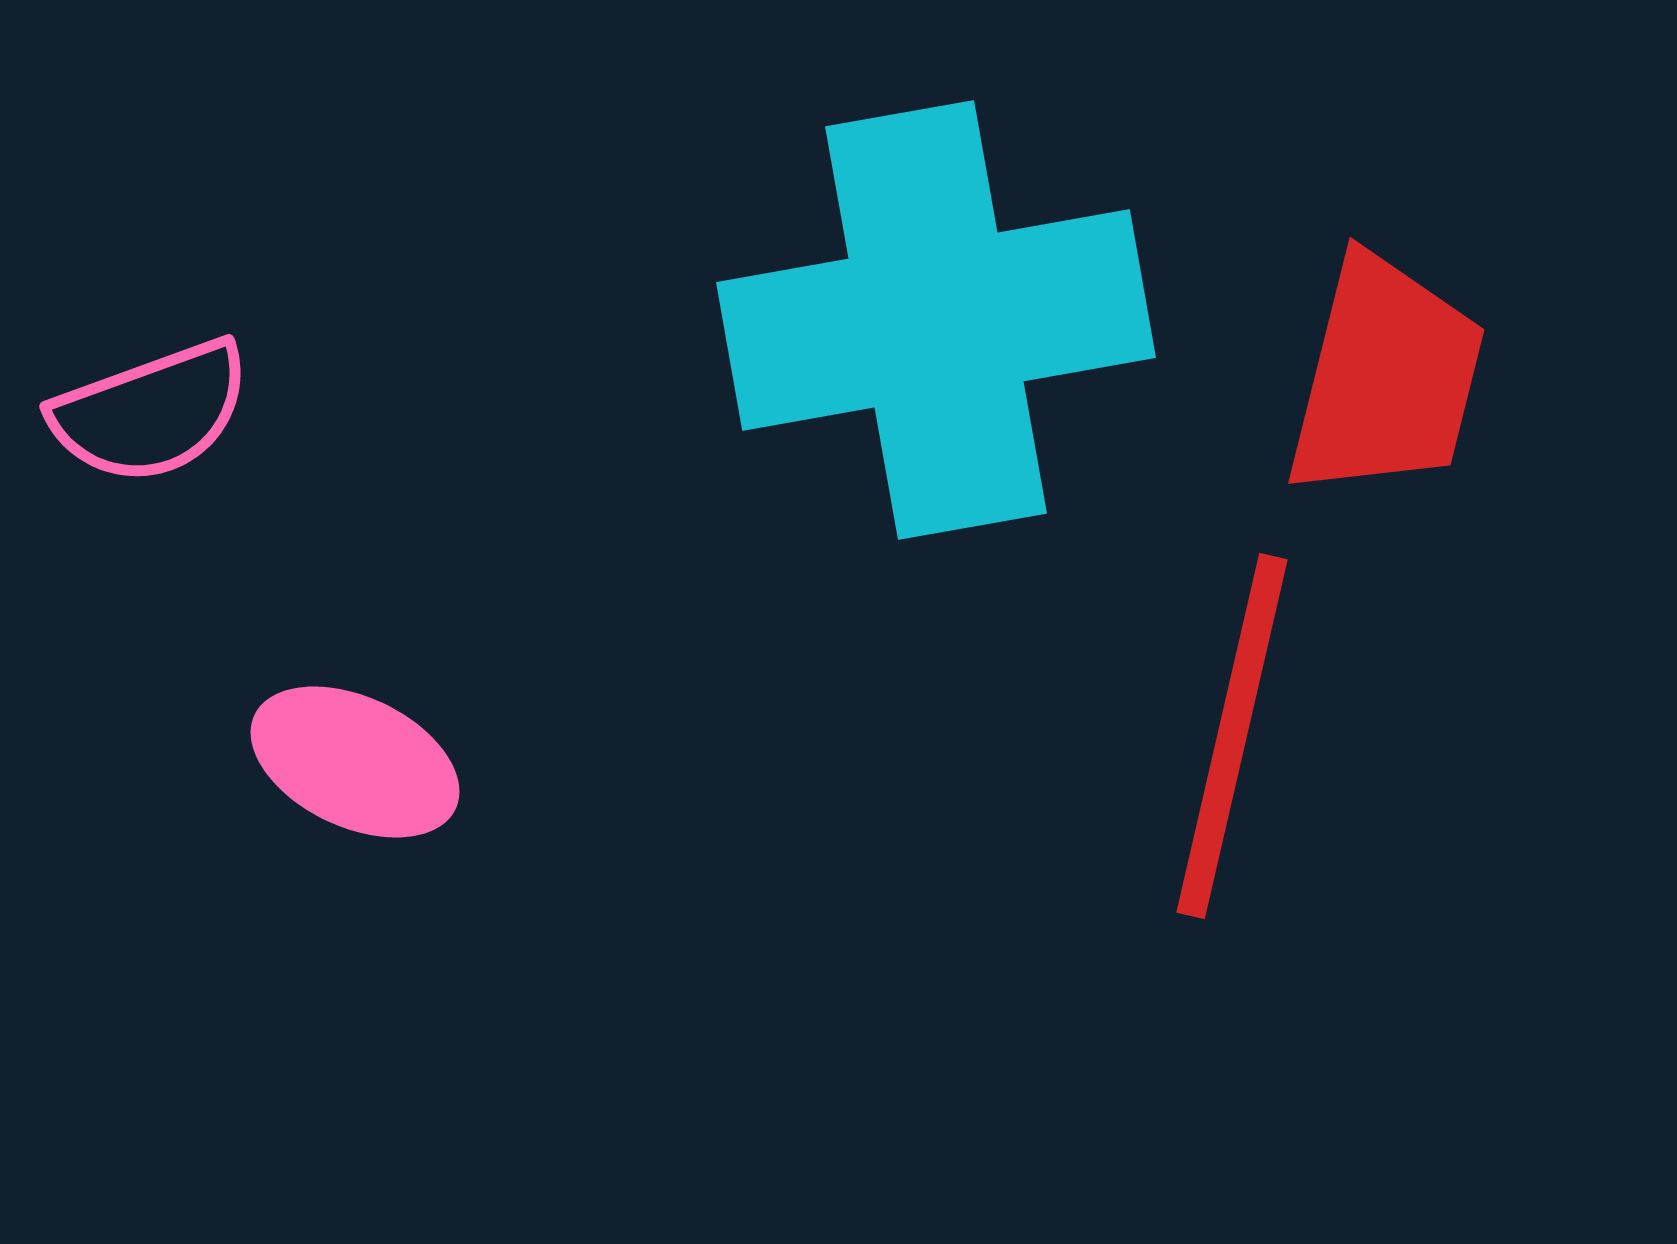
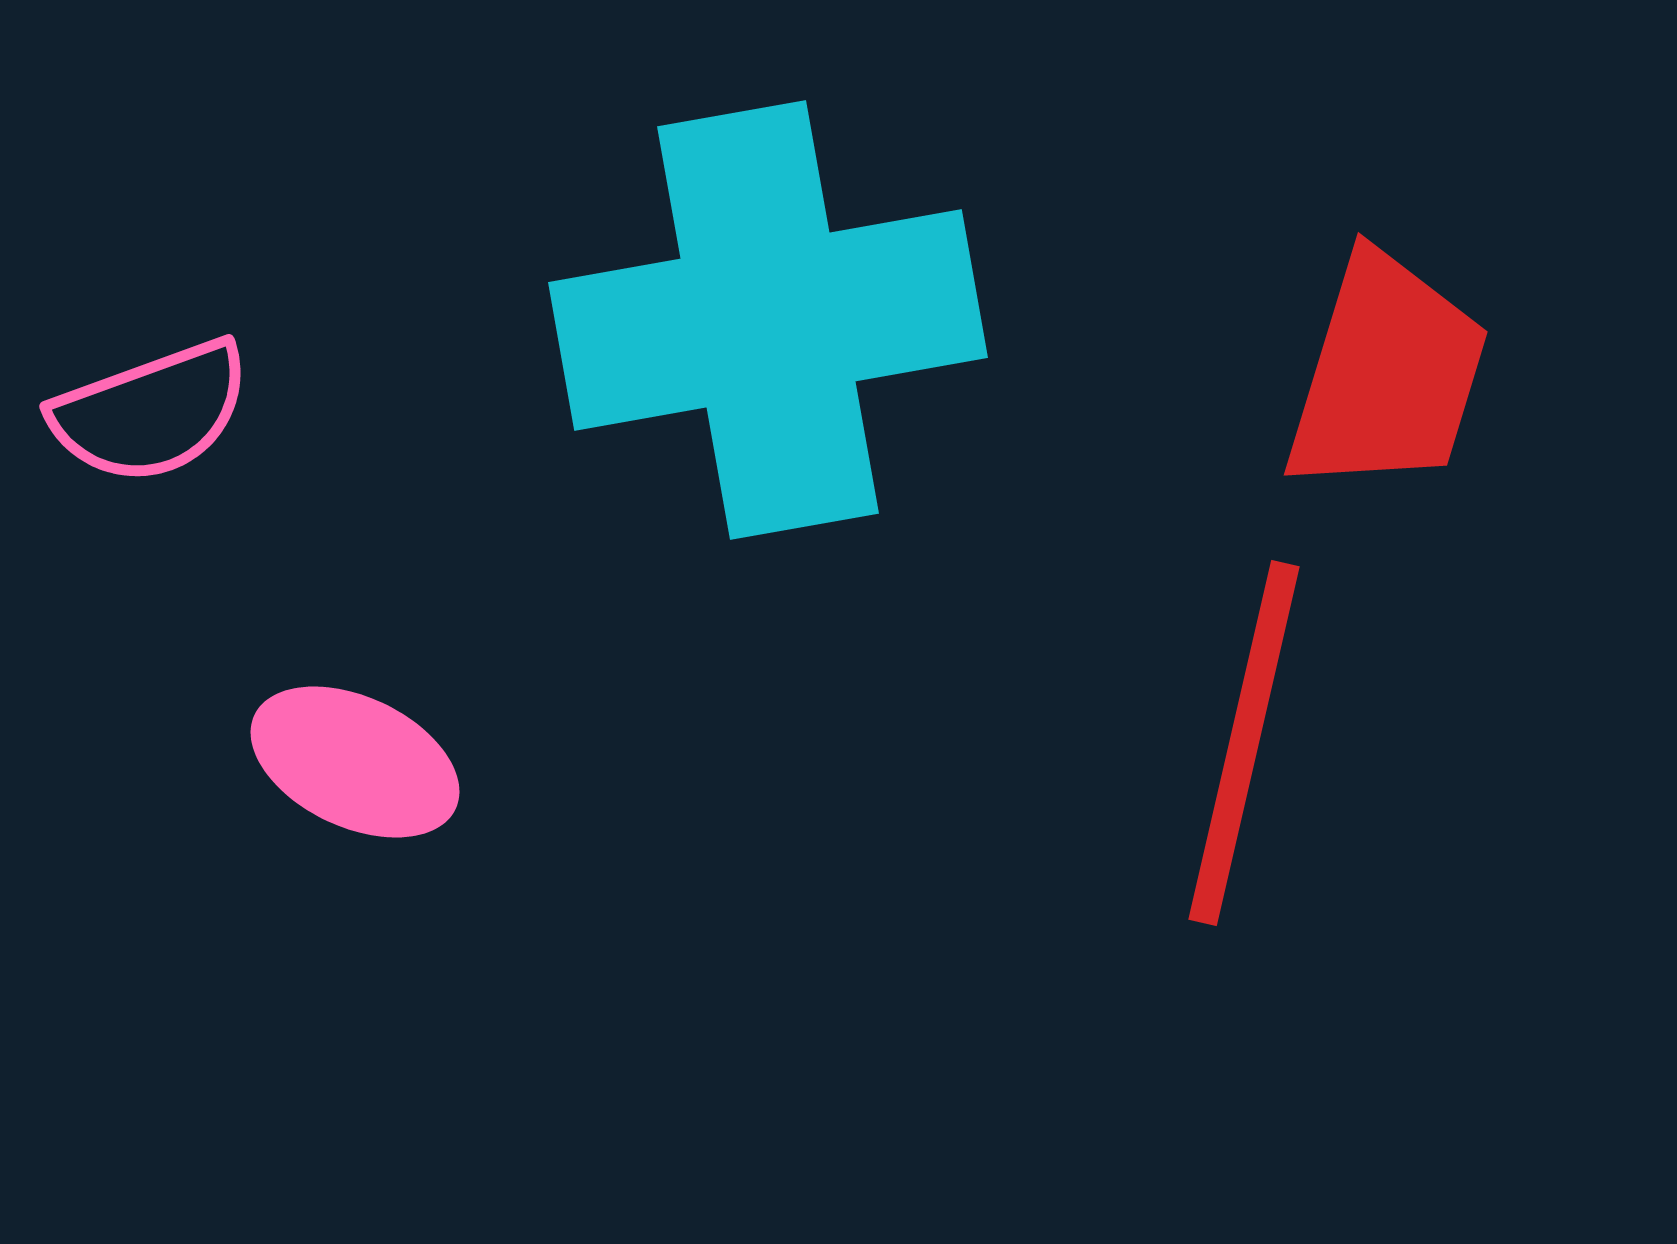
cyan cross: moved 168 px left
red trapezoid: moved 1 px right, 3 px up; rotated 3 degrees clockwise
red line: moved 12 px right, 7 px down
